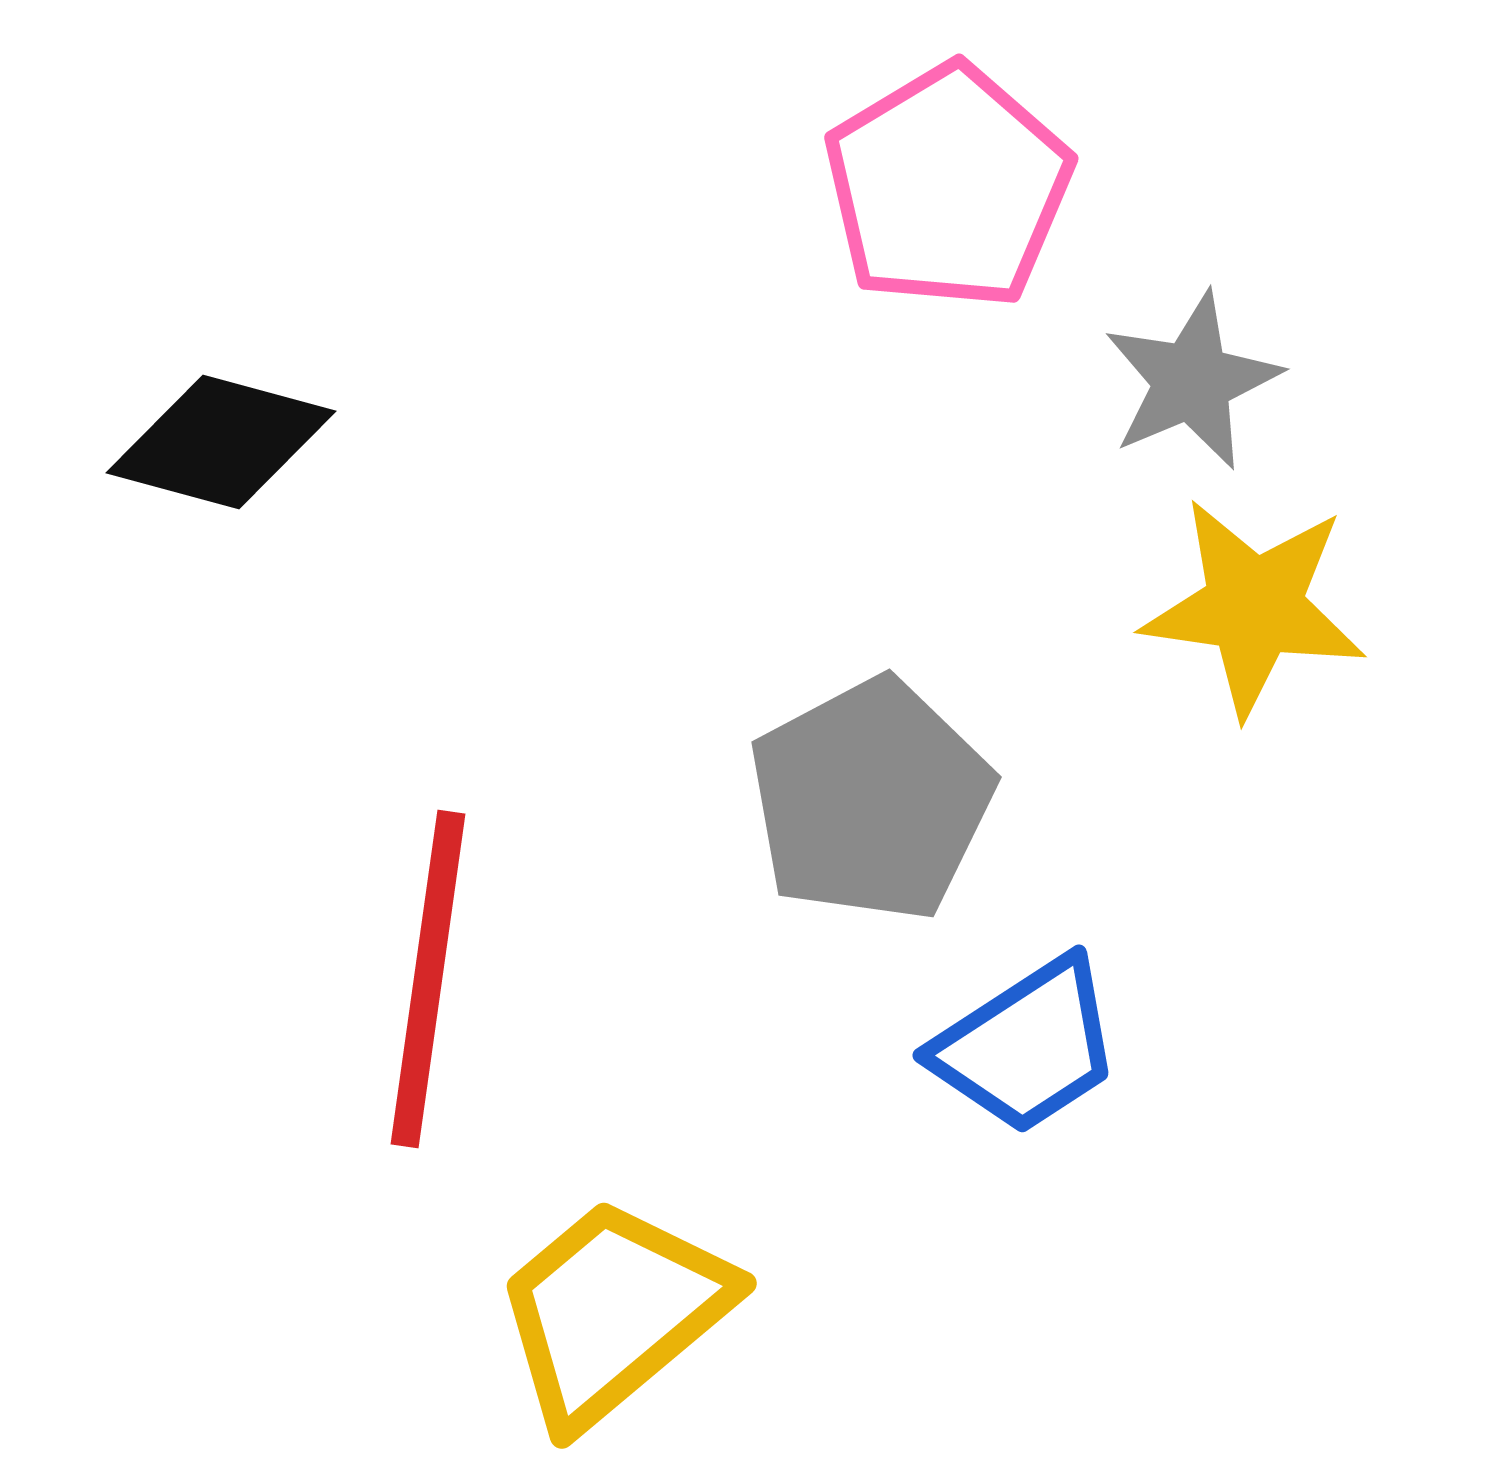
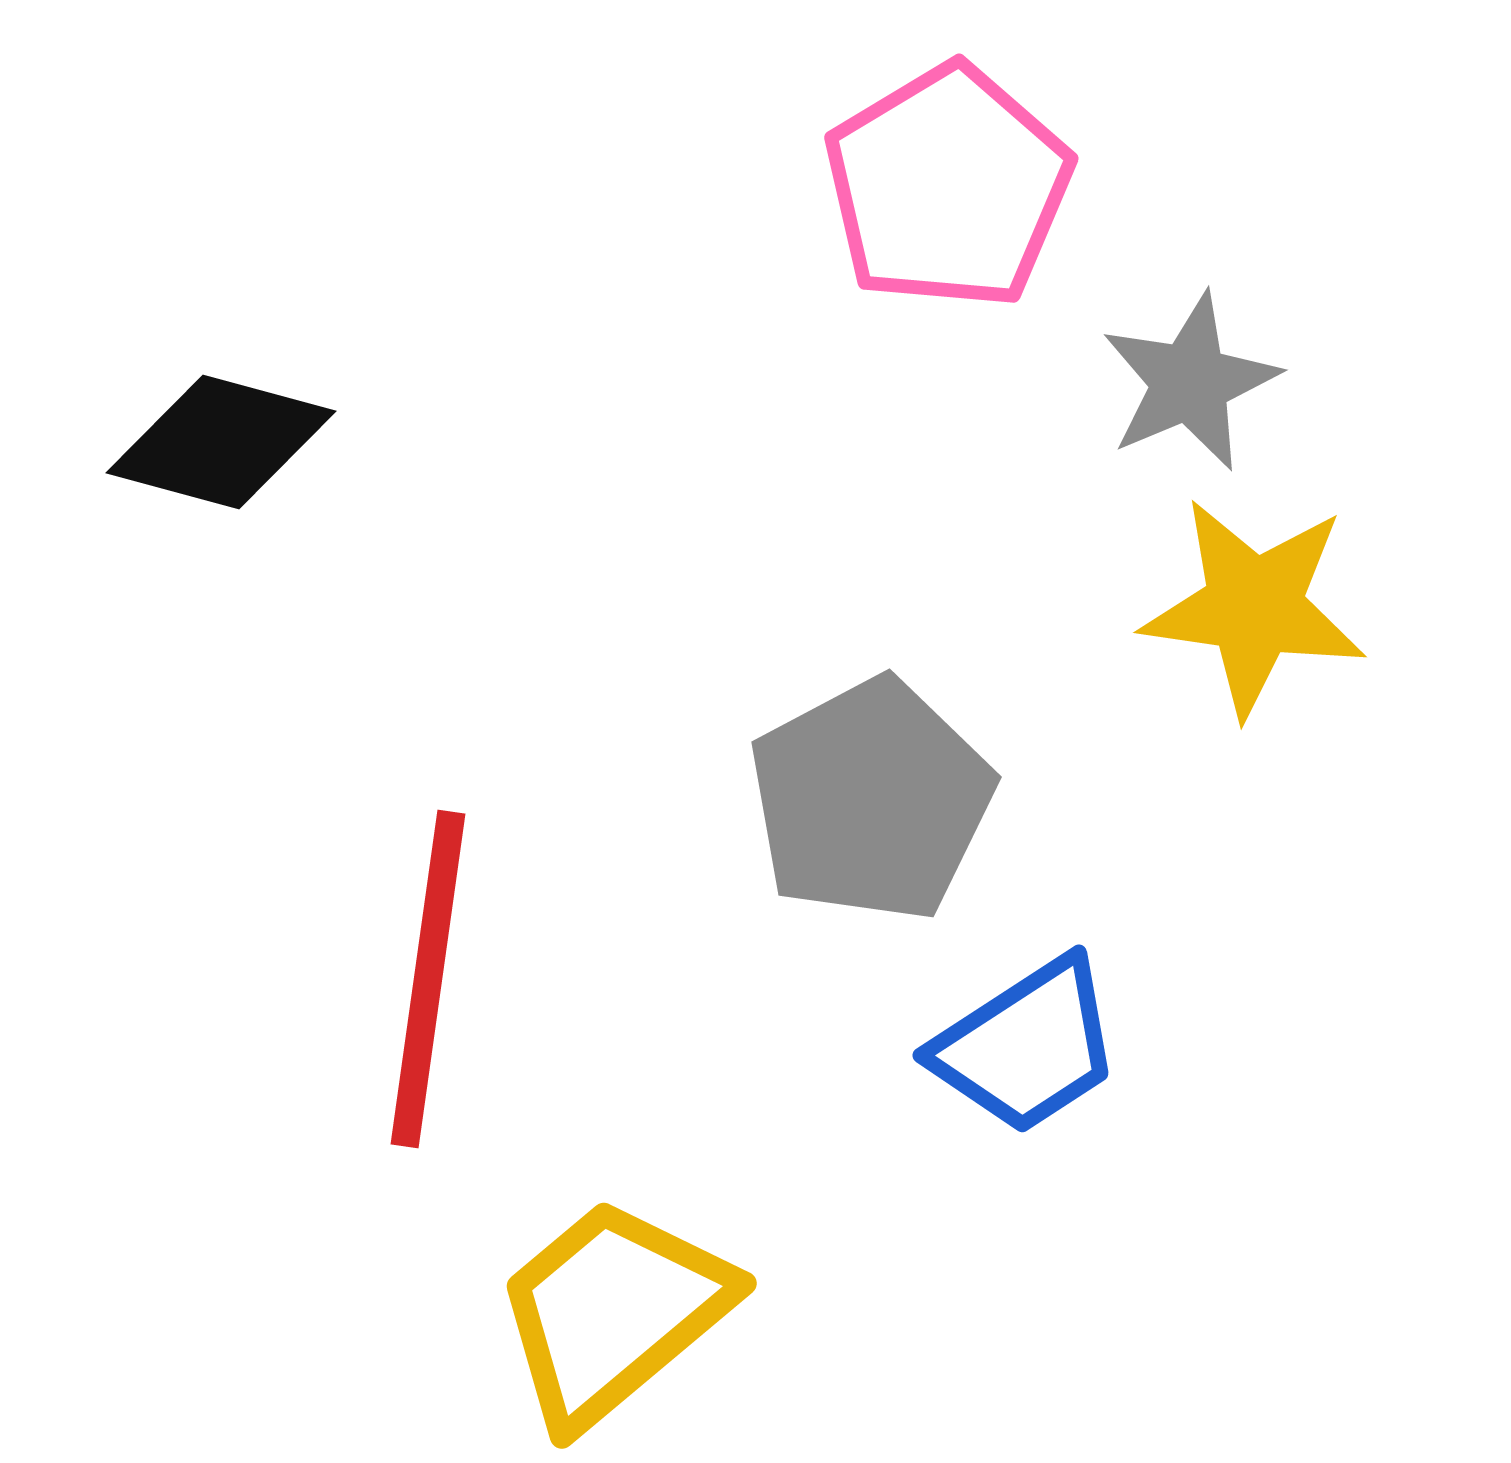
gray star: moved 2 px left, 1 px down
